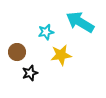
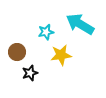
cyan arrow: moved 2 px down
